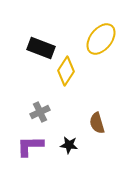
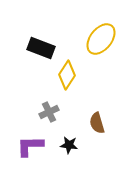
yellow diamond: moved 1 px right, 4 px down
gray cross: moved 9 px right
